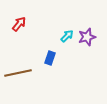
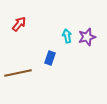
cyan arrow: rotated 56 degrees counterclockwise
